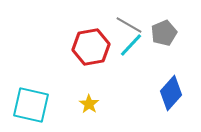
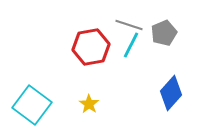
gray line: rotated 12 degrees counterclockwise
cyan line: rotated 16 degrees counterclockwise
cyan square: moved 1 px right; rotated 24 degrees clockwise
